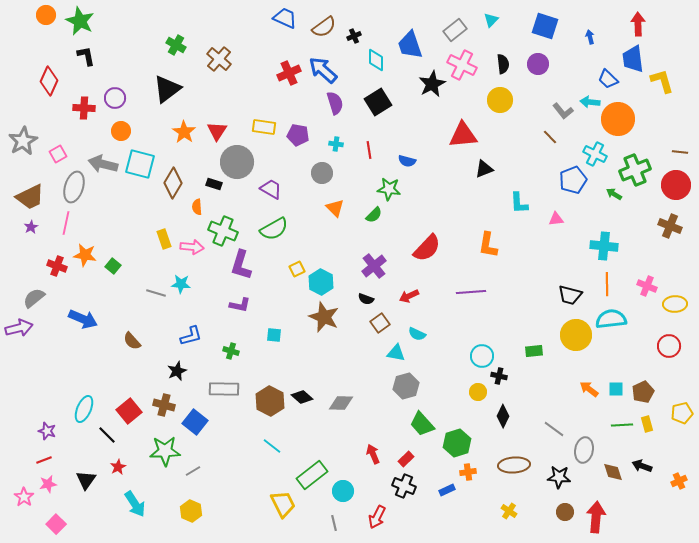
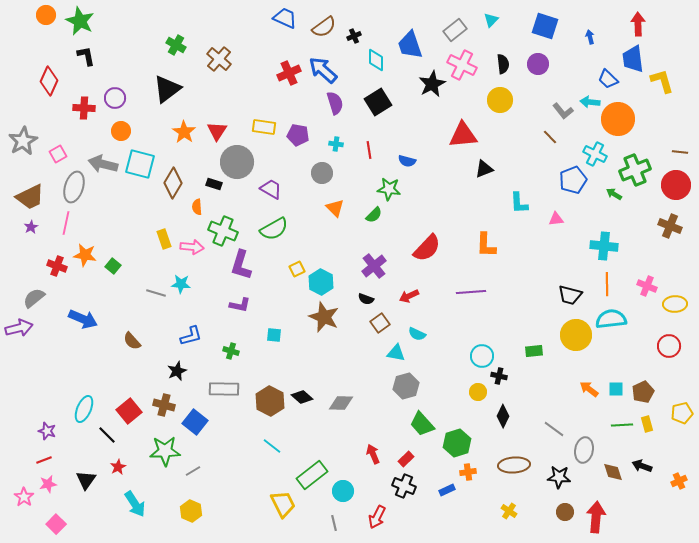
orange L-shape at (488, 245): moved 2 px left; rotated 8 degrees counterclockwise
